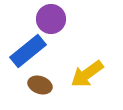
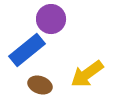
blue rectangle: moved 1 px left, 1 px up
